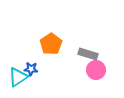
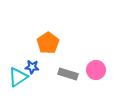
orange pentagon: moved 3 px left, 1 px up
gray rectangle: moved 20 px left, 20 px down
blue star: moved 1 px right, 2 px up
